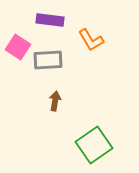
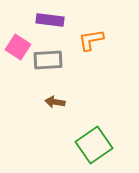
orange L-shape: rotated 112 degrees clockwise
brown arrow: moved 1 px down; rotated 90 degrees counterclockwise
